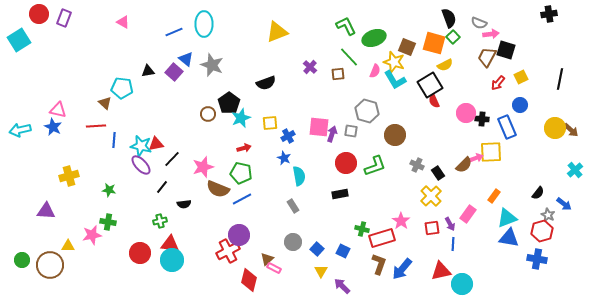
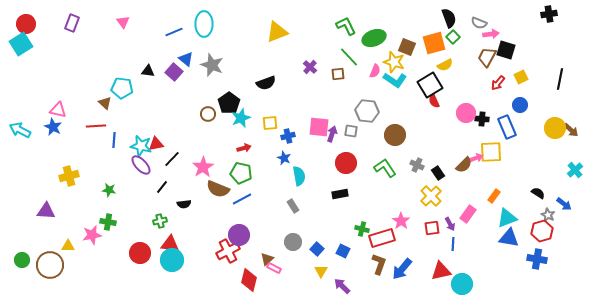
red circle at (39, 14): moved 13 px left, 10 px down
purple rectangle at (64, 18): moved 8 px right, 5 px down
pink triangle at (123, 22): rotated 24 degrees clockwise
cyan square at (19, 40): moved 2 px right, 4 px down
orange square at (434, 43): rotated 30 degrees counterclockwise
black triangle at (148, 71): rotated 16 degrees clockwise
cyan L-shape at (395, 80): rotated 25 degrees counterclockwise
gray hexagon at (367, 111): rotated 10 degrees counterclockwise
cyan arrow at (20, 130): rotated 40 degrees clockwise
blue cross at (288, 136): rotated 16 degrees clockwise
green L-shape at (375, 166): moved 10 px right, 2 px down; rotated 105 degrees counterclockwise
pink star at (203, 167): rotated 15 degrees counterclockwise
black semicircle at (538, 193): rotated 96 degrees counterclockwise
